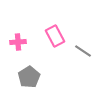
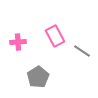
gray line: moved 1 px left
gray pentagon: moved 9 px right
